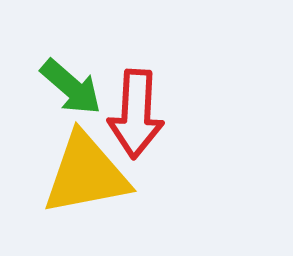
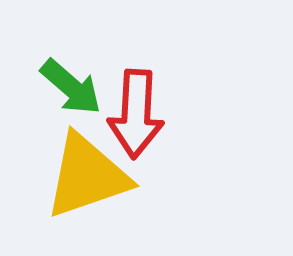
yellow triangle: moved 1 px right, 2 px down; rotated 8 degrees counterclockwise
